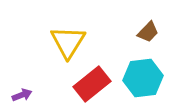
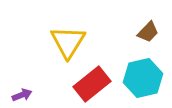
cyan hexagon: rotated 6 degrees counterclockwise
